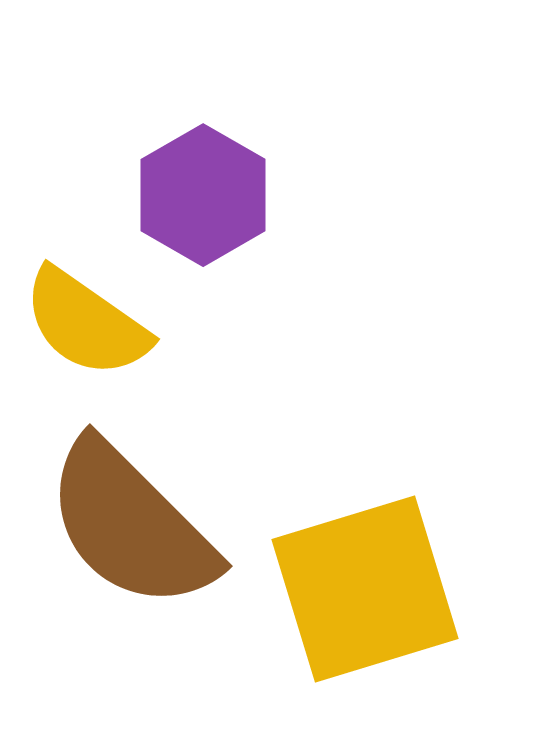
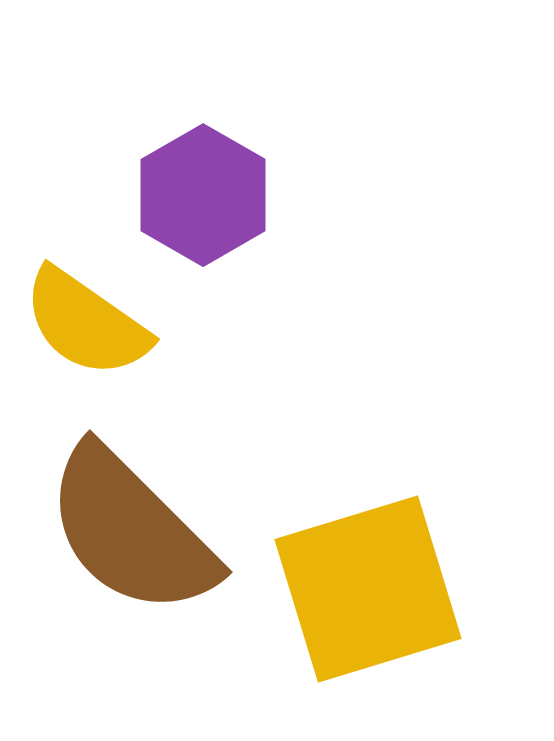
brown semicircle: moved 6 px down
yellow square: moved 3 px right
